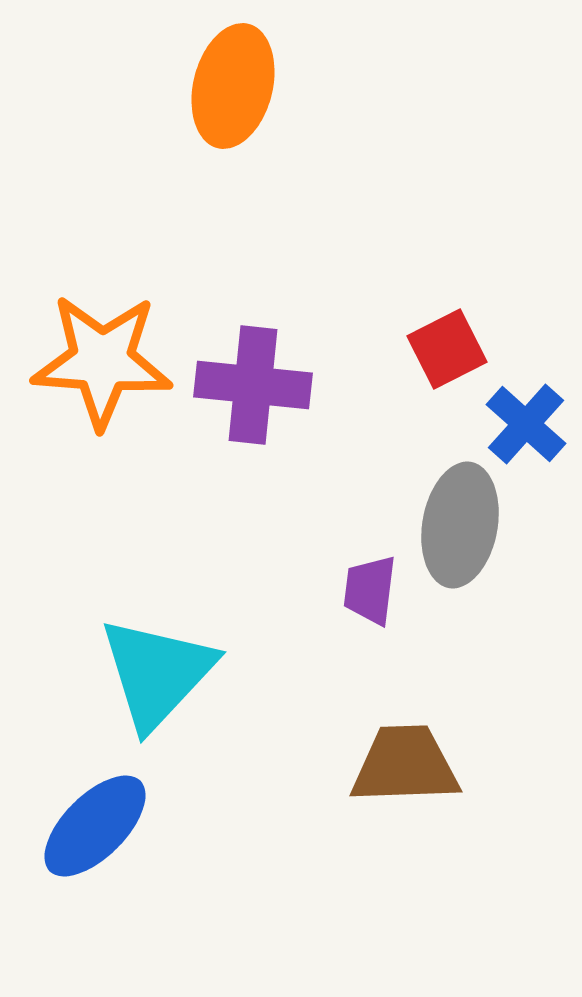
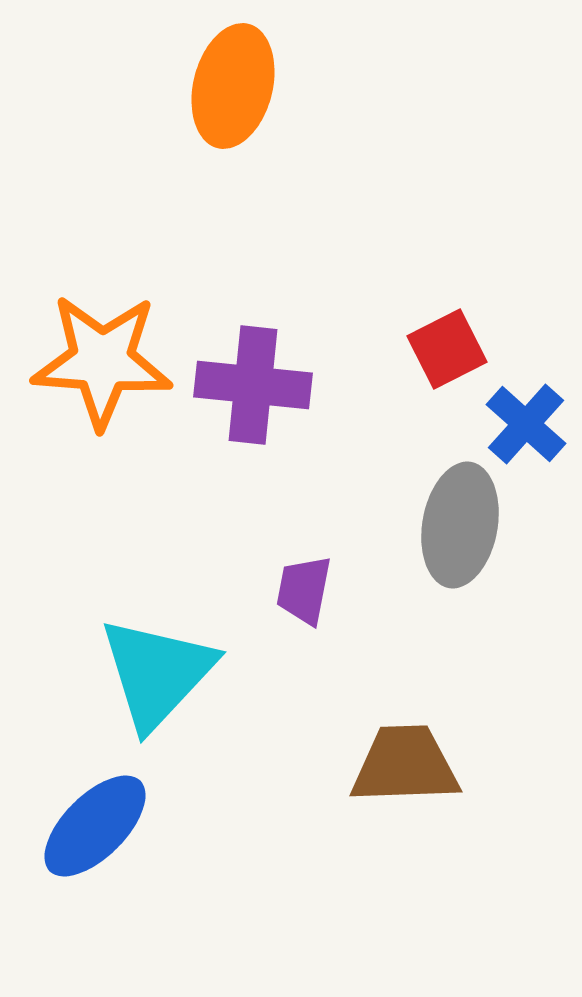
purple trapezoid: moved 66 px left; rotated 4 degrees clockwise
